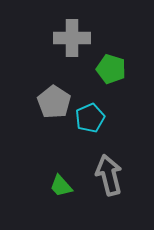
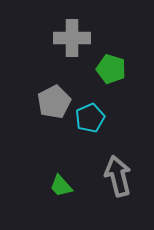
gray pentagon: rotated 12 degrees clockwise
gray arrow: moved 9 px right, 1 px down
